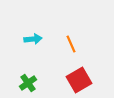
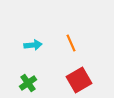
cyan arrow: moved 6 px down
orange line: moved 1 px up
